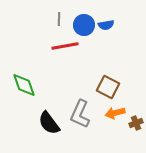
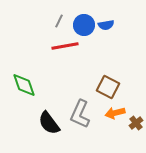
gray line: moved 2 px down; rotated 24 degrees clockwise
brown cross: rotated 16 degrees counterclockwise
